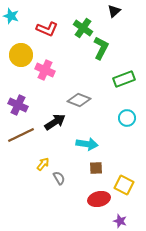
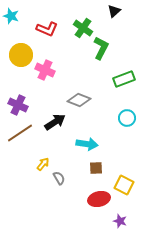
brown line: moved 1 px left, 2 px up; rotated 8 degrees counterclockwise
